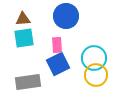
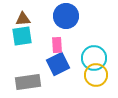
cyan square: moved 2 px left, 2 px up
